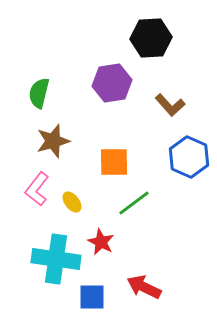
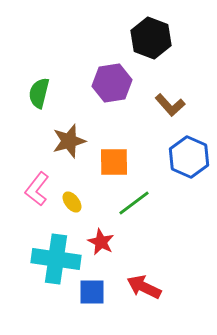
black hexagon: rotated 24 degrees clockwise
brown star: moved 16 px right
blue square: moved 5 px up
